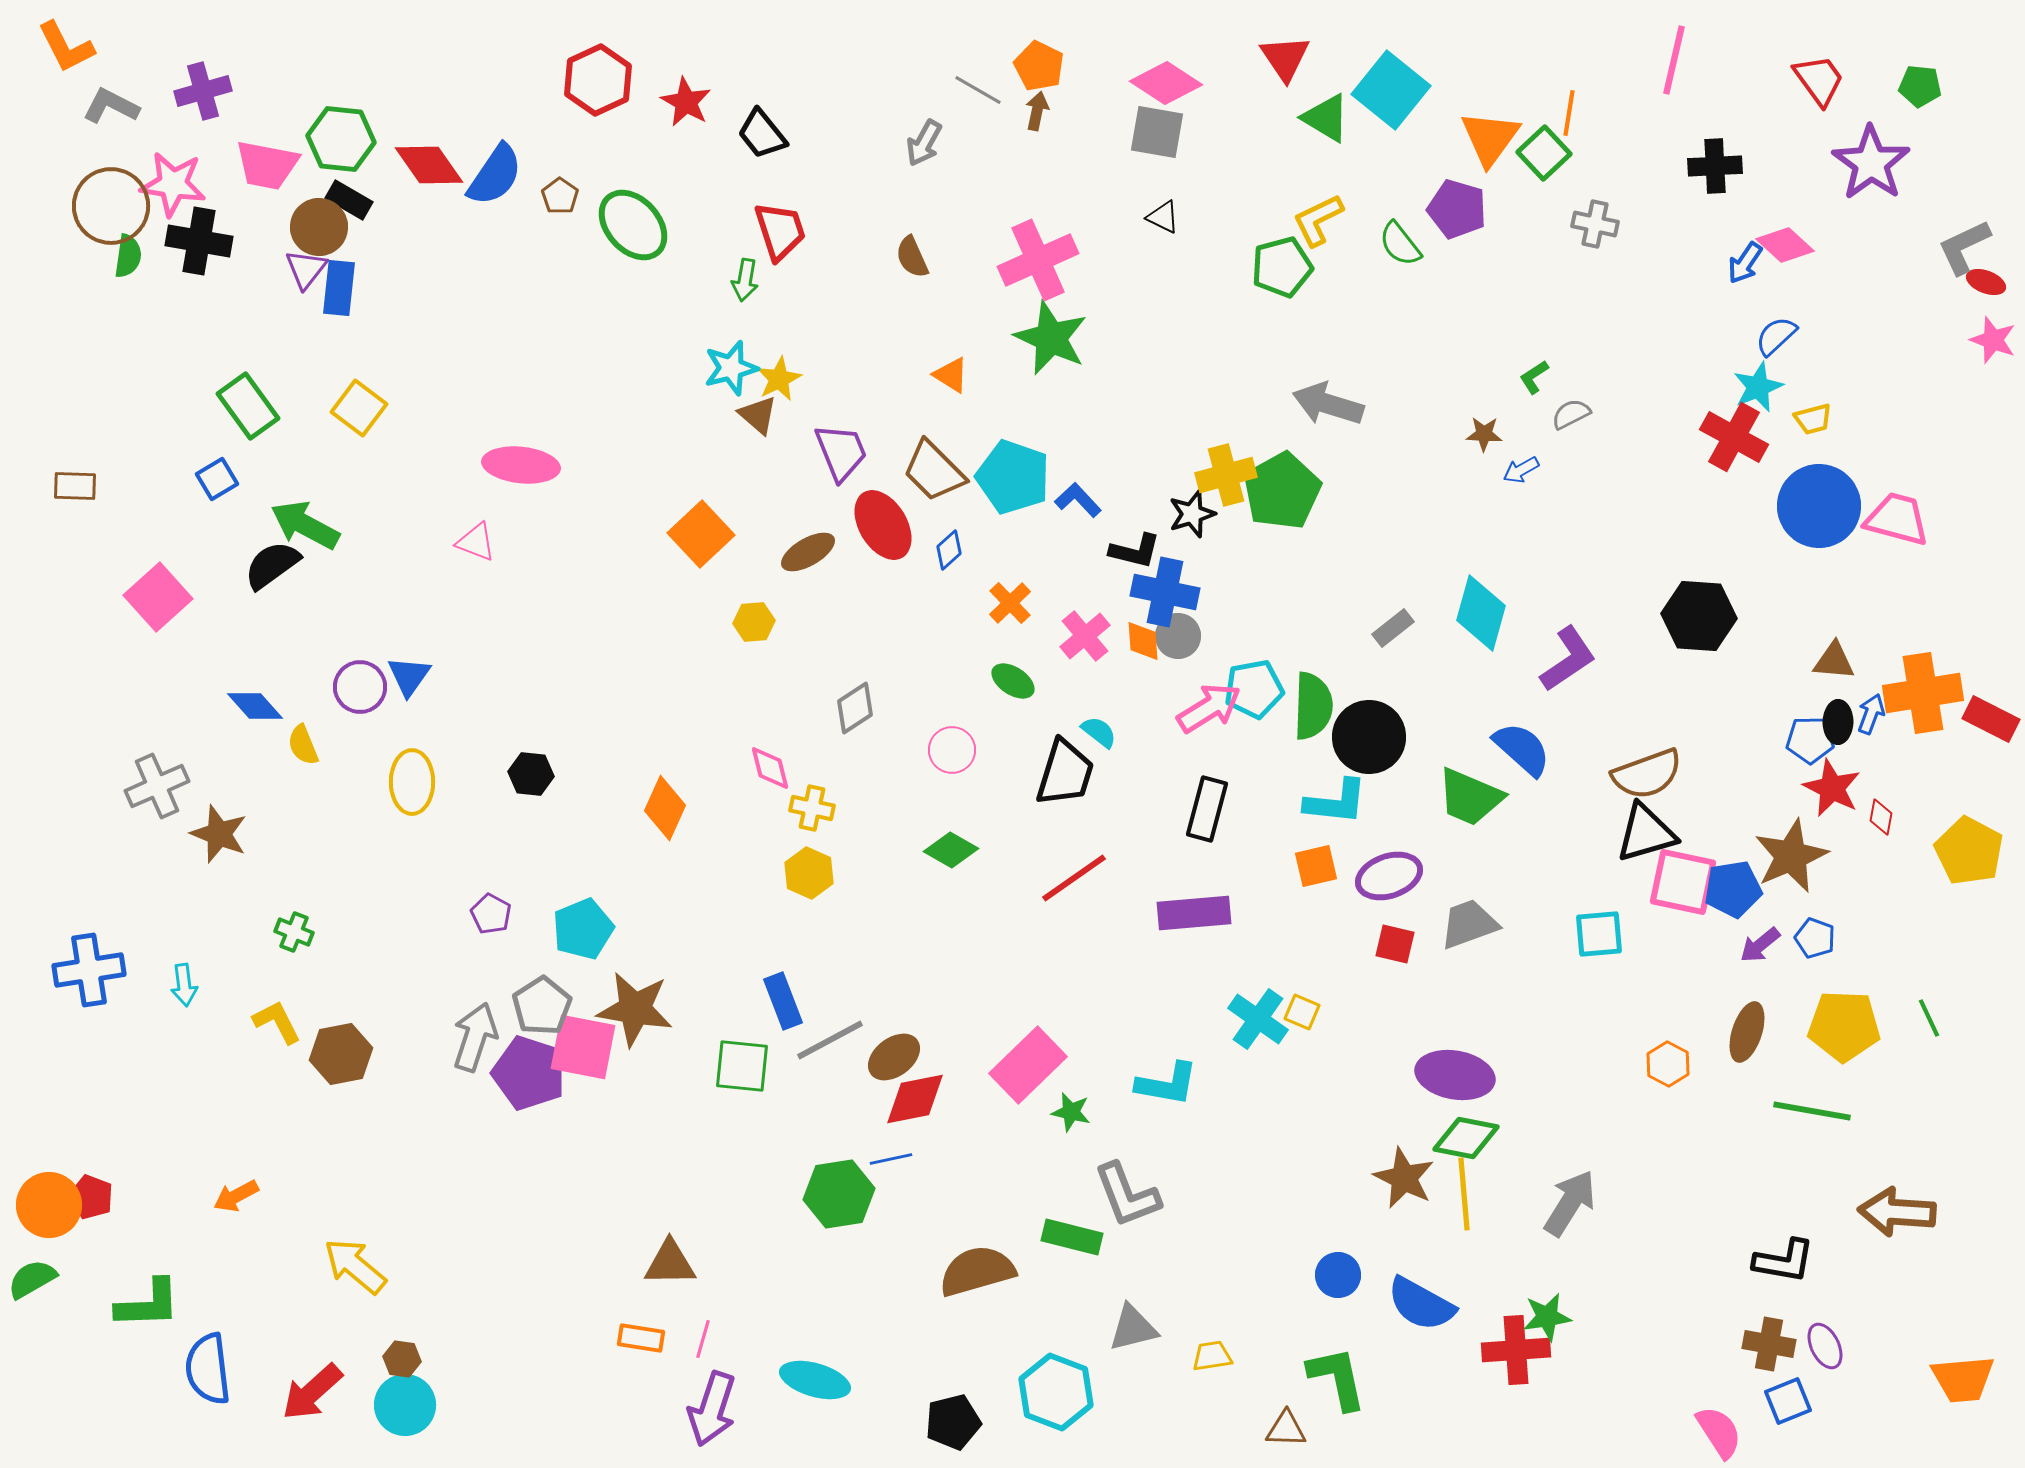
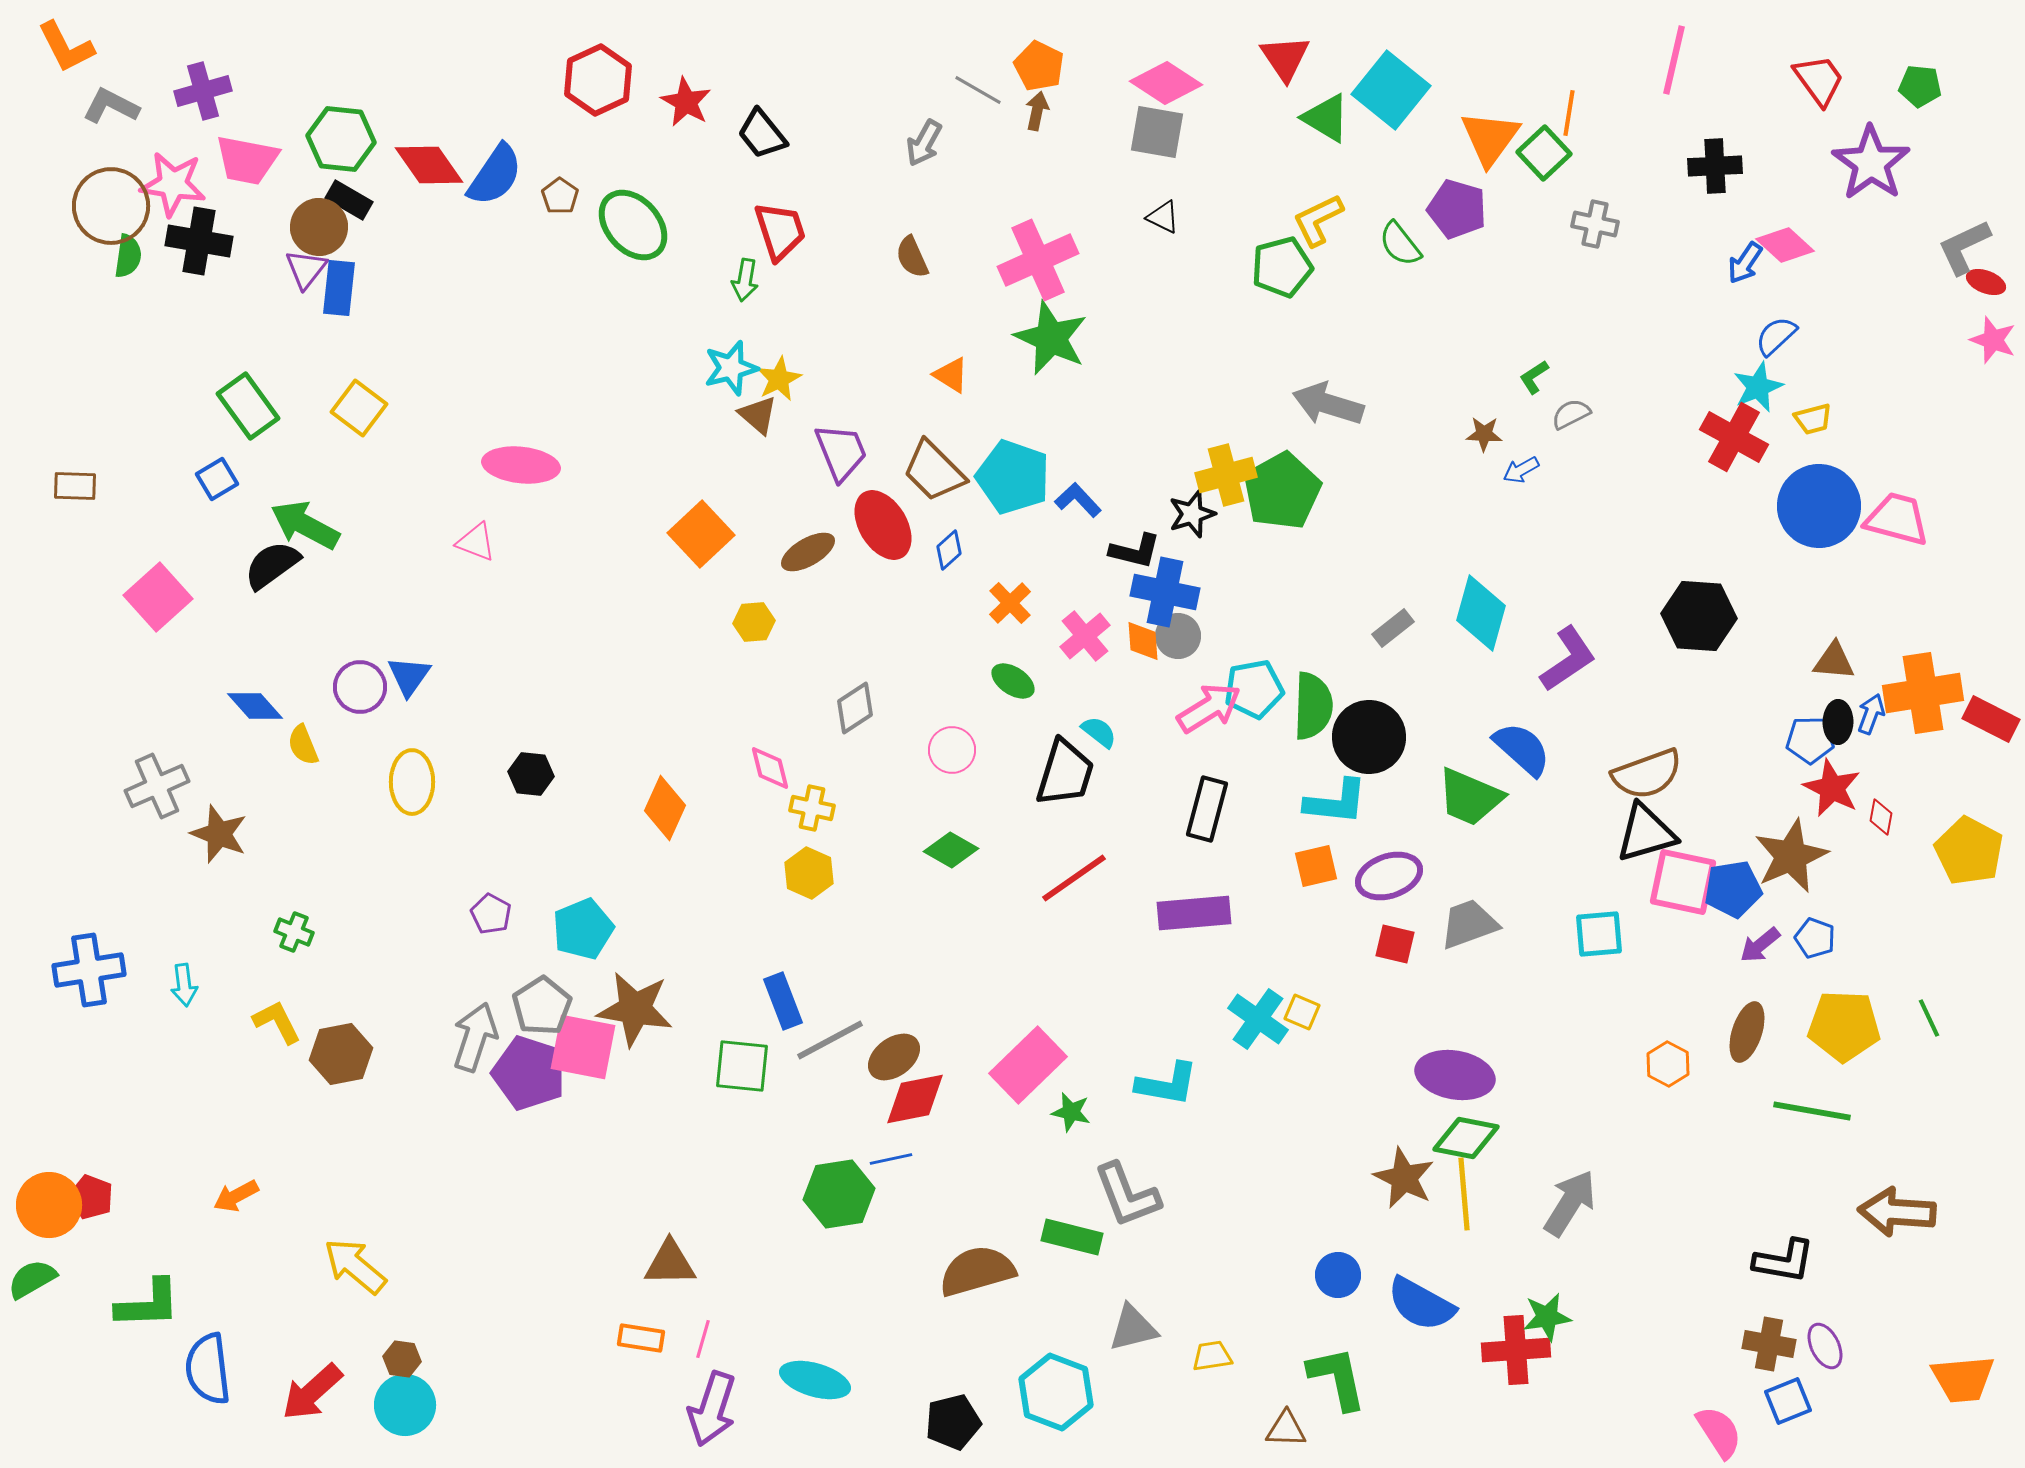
pink trapezoid at (267, 165): moved 20 px left, 5 px up
